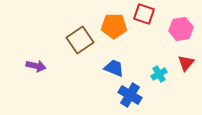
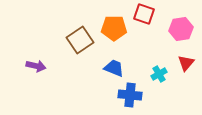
orange pentagon: moved 2 px down
blue cross: rotated 25 degrees counterclockwise
